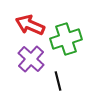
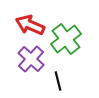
green cross: rotated 20 degrees counterclockwise
